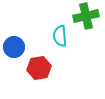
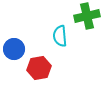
green cross: moved 1 px right
blue circle: moved 2 px down
